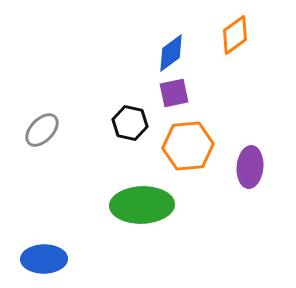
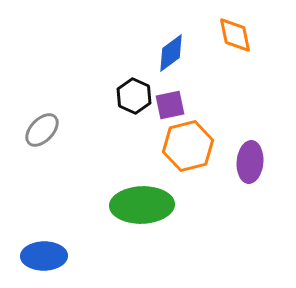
orange diamond: rotated 66 degrees counterclockwise
purple square: moved 4 px left, 12 px down
black hexagon: moved 4 px right, 27 px up; rotated 12 degrees clockwise
orange hexagon: rotated 9 degrees counterclockwise
purple ellipse: moved 5 px up
blue ellipse: moved 3 px up
